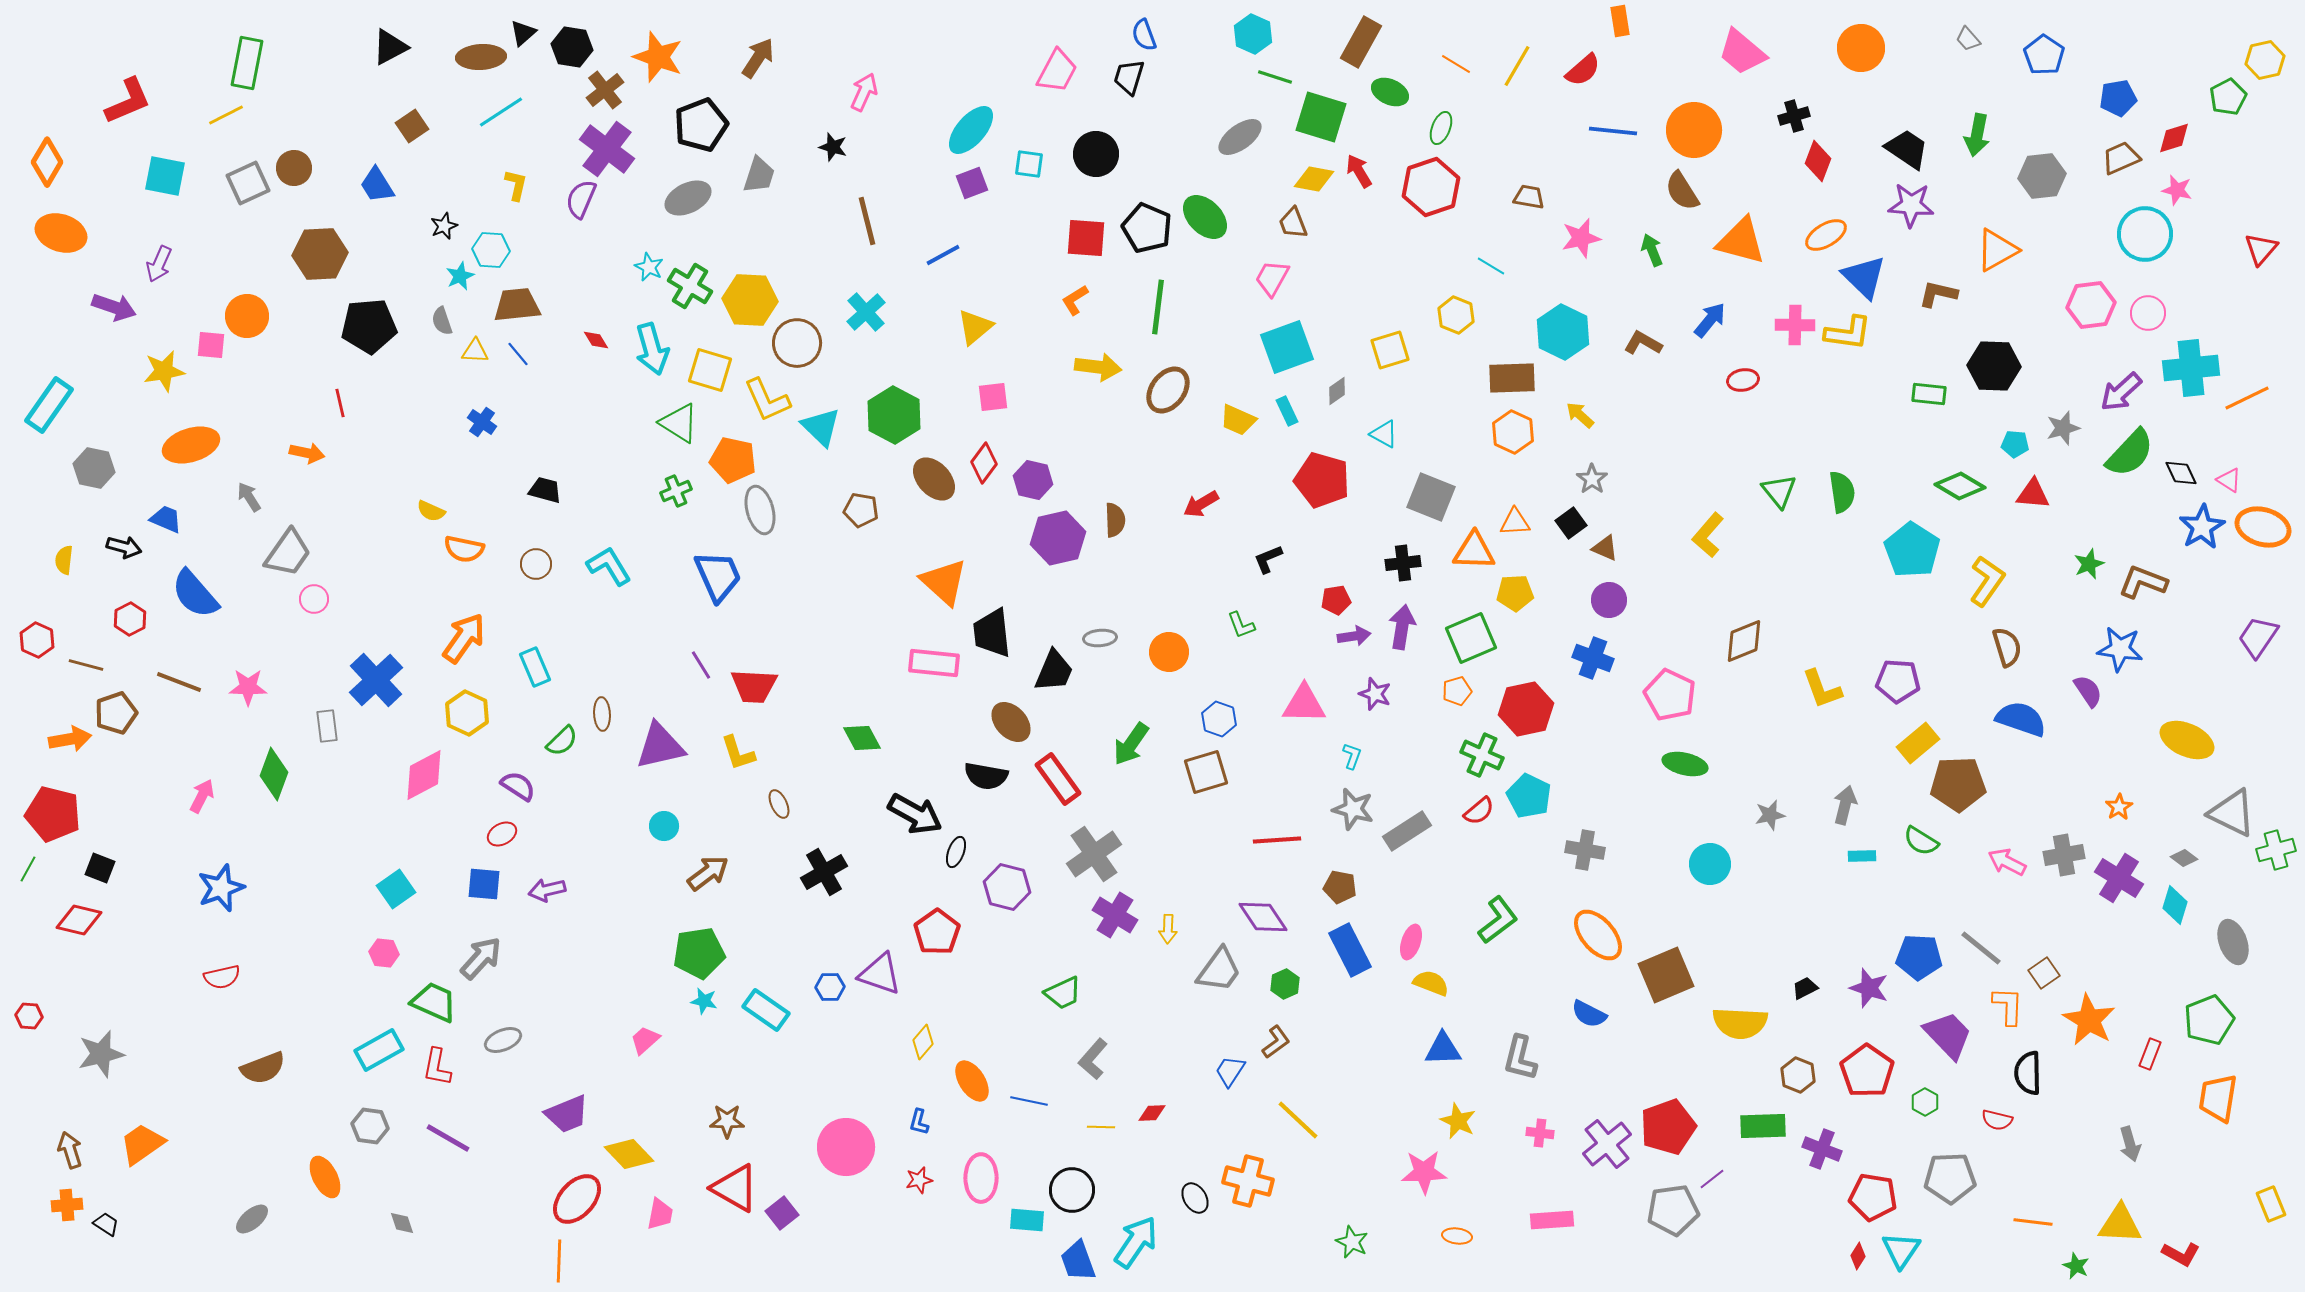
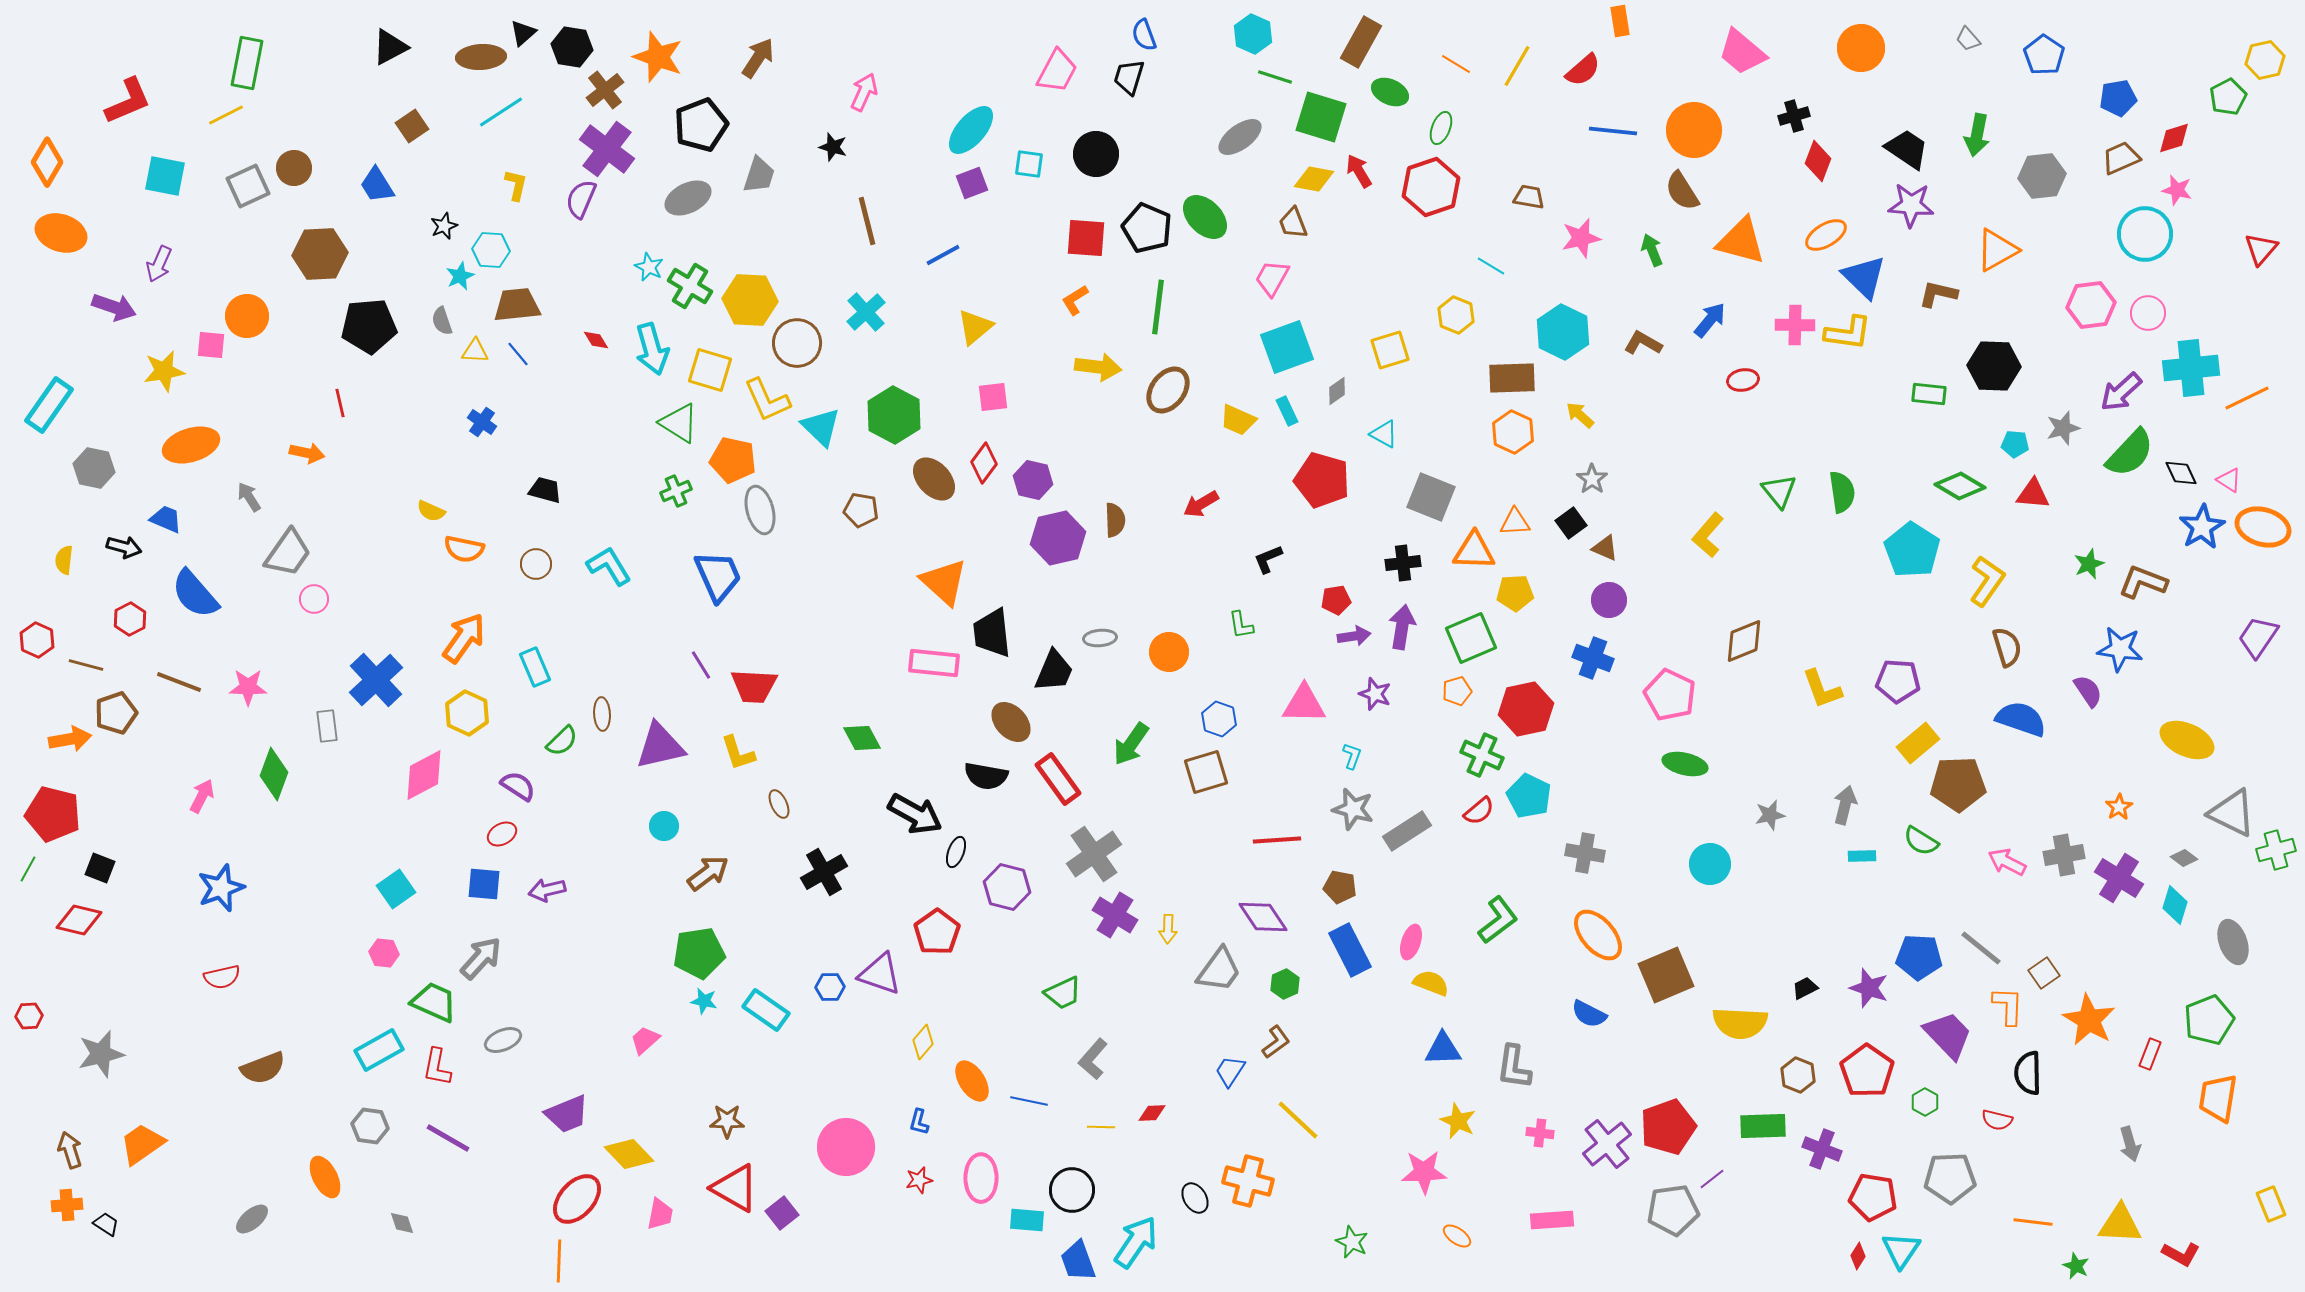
gray square at (248, 183): moved 3 px down
green L-shape at (1241, 625): rotated 12 degrees clockwise
gray cross at (1585, 850): moved 3 px down
red hexagon at (29, 1016): rotated 8 degrees counterclockwise
gray L-shape at (1520, 1058): moved 6 px left, 9 px down; rotated 6 degrees counterclockwise
orange ellipse at (1457, 1236): rotated 28 degrees clockwise
